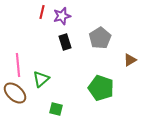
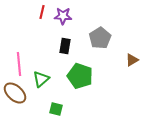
purple star: moved 1 px right; rotated 18 degrees clockwise
black rectangle: moved 4 px down; rotated 28 degrees clockwise
brown triangle: moved 2 px right
pink line: moved 1 px right, 1 px up
green pentagon: moved 21 px left, 12 px up
